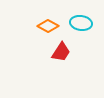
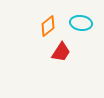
orange diamond: rotated 65 degrees counterclockwise
